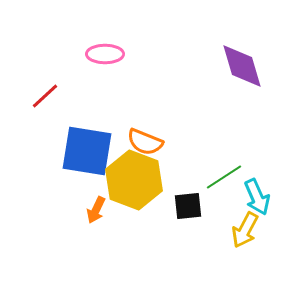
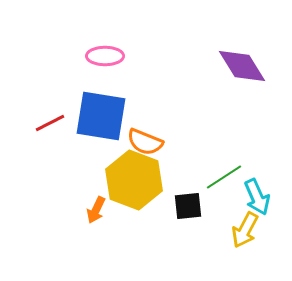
pink ellipse: moved 2 px down
purple diamond: rotated 15 degrees counterclockwise
red line: moved 5 px right, 27 px down; rotated 16 degrees clockwise
blue square: moved 14 px right, 35 px up
